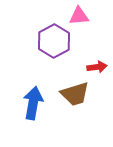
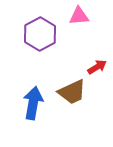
purple hexagon: moved 14 px left, 7 px up
red arrow: rotated 24 degrees counterclockwise
brown trapezoid: moved 3 px left, 2 px up; rotated 8 degrees counterclockwise
